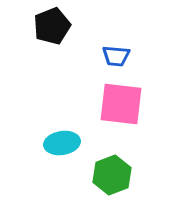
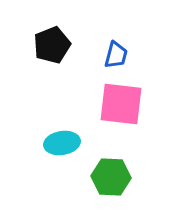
black pentagon: moved 19 px down
blue trapezoid: moved 1 px up; rotated 80 degrees counterclockwise
green hexagon: moved 1 px left, 2 px down; rotated 24 degrees clockwise
